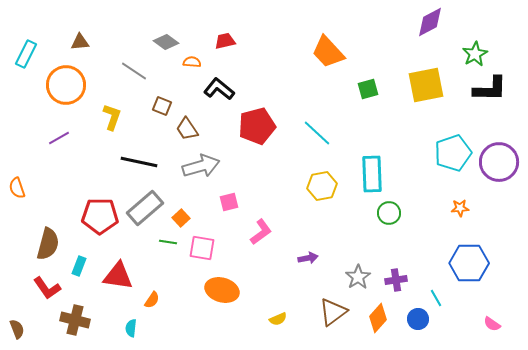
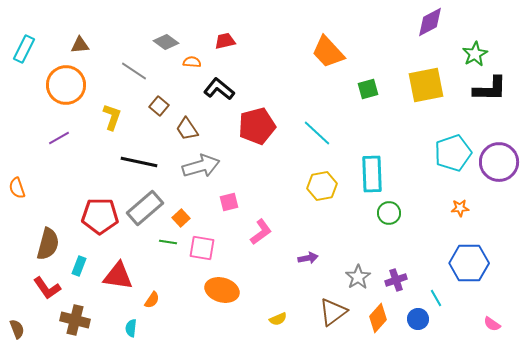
brown triangle at (80, 42): moved 3 px down
cyan rectangle at (26, 54): moved 2 px left, 5 px up
brown square at (162, 106): moved 3 px left; rotated 18 degrees clockwise
purple cross at (396, 280): rotated 10 degrees counterclockwise
